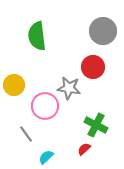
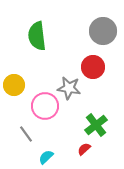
green cross: rotated 25 degrees clockwise
